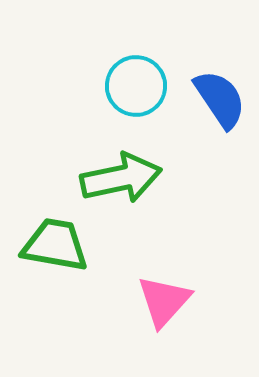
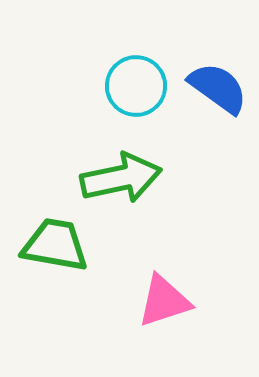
blue semicircle: moved 2 px left, 11 px up; rotated 20 degrees counterclockwise
pink triangle: rotated 30 degrees clockwise
